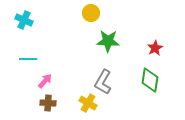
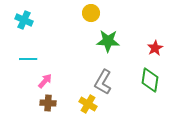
yellow cross: moved 1 px down
